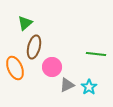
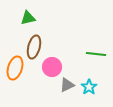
green triangle: moved 3 px right, 5 px up; rotated 28 degrees clockwise
orange ellipse: rotated 40 degrees clockwise
